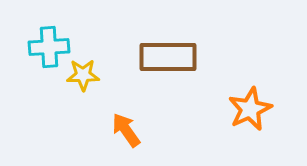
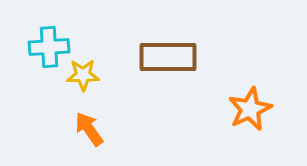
orange arrow: moved 37 px left, 1 px up
